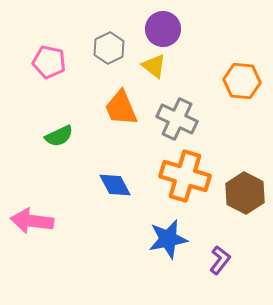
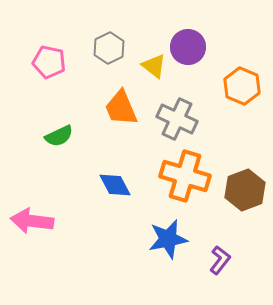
purple circle: moved 25 px right, 18 px down
orange hexagon: moved 5 px down; rotated 18 degrees clockwise
brown hexagon: moved 3 px up; rotated 12 degrees clockwise
